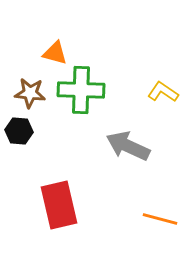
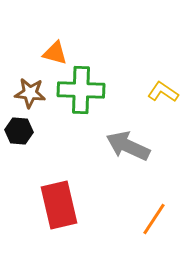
orange line: moved 6 px left; rotated 72 degrees counterclockwise
